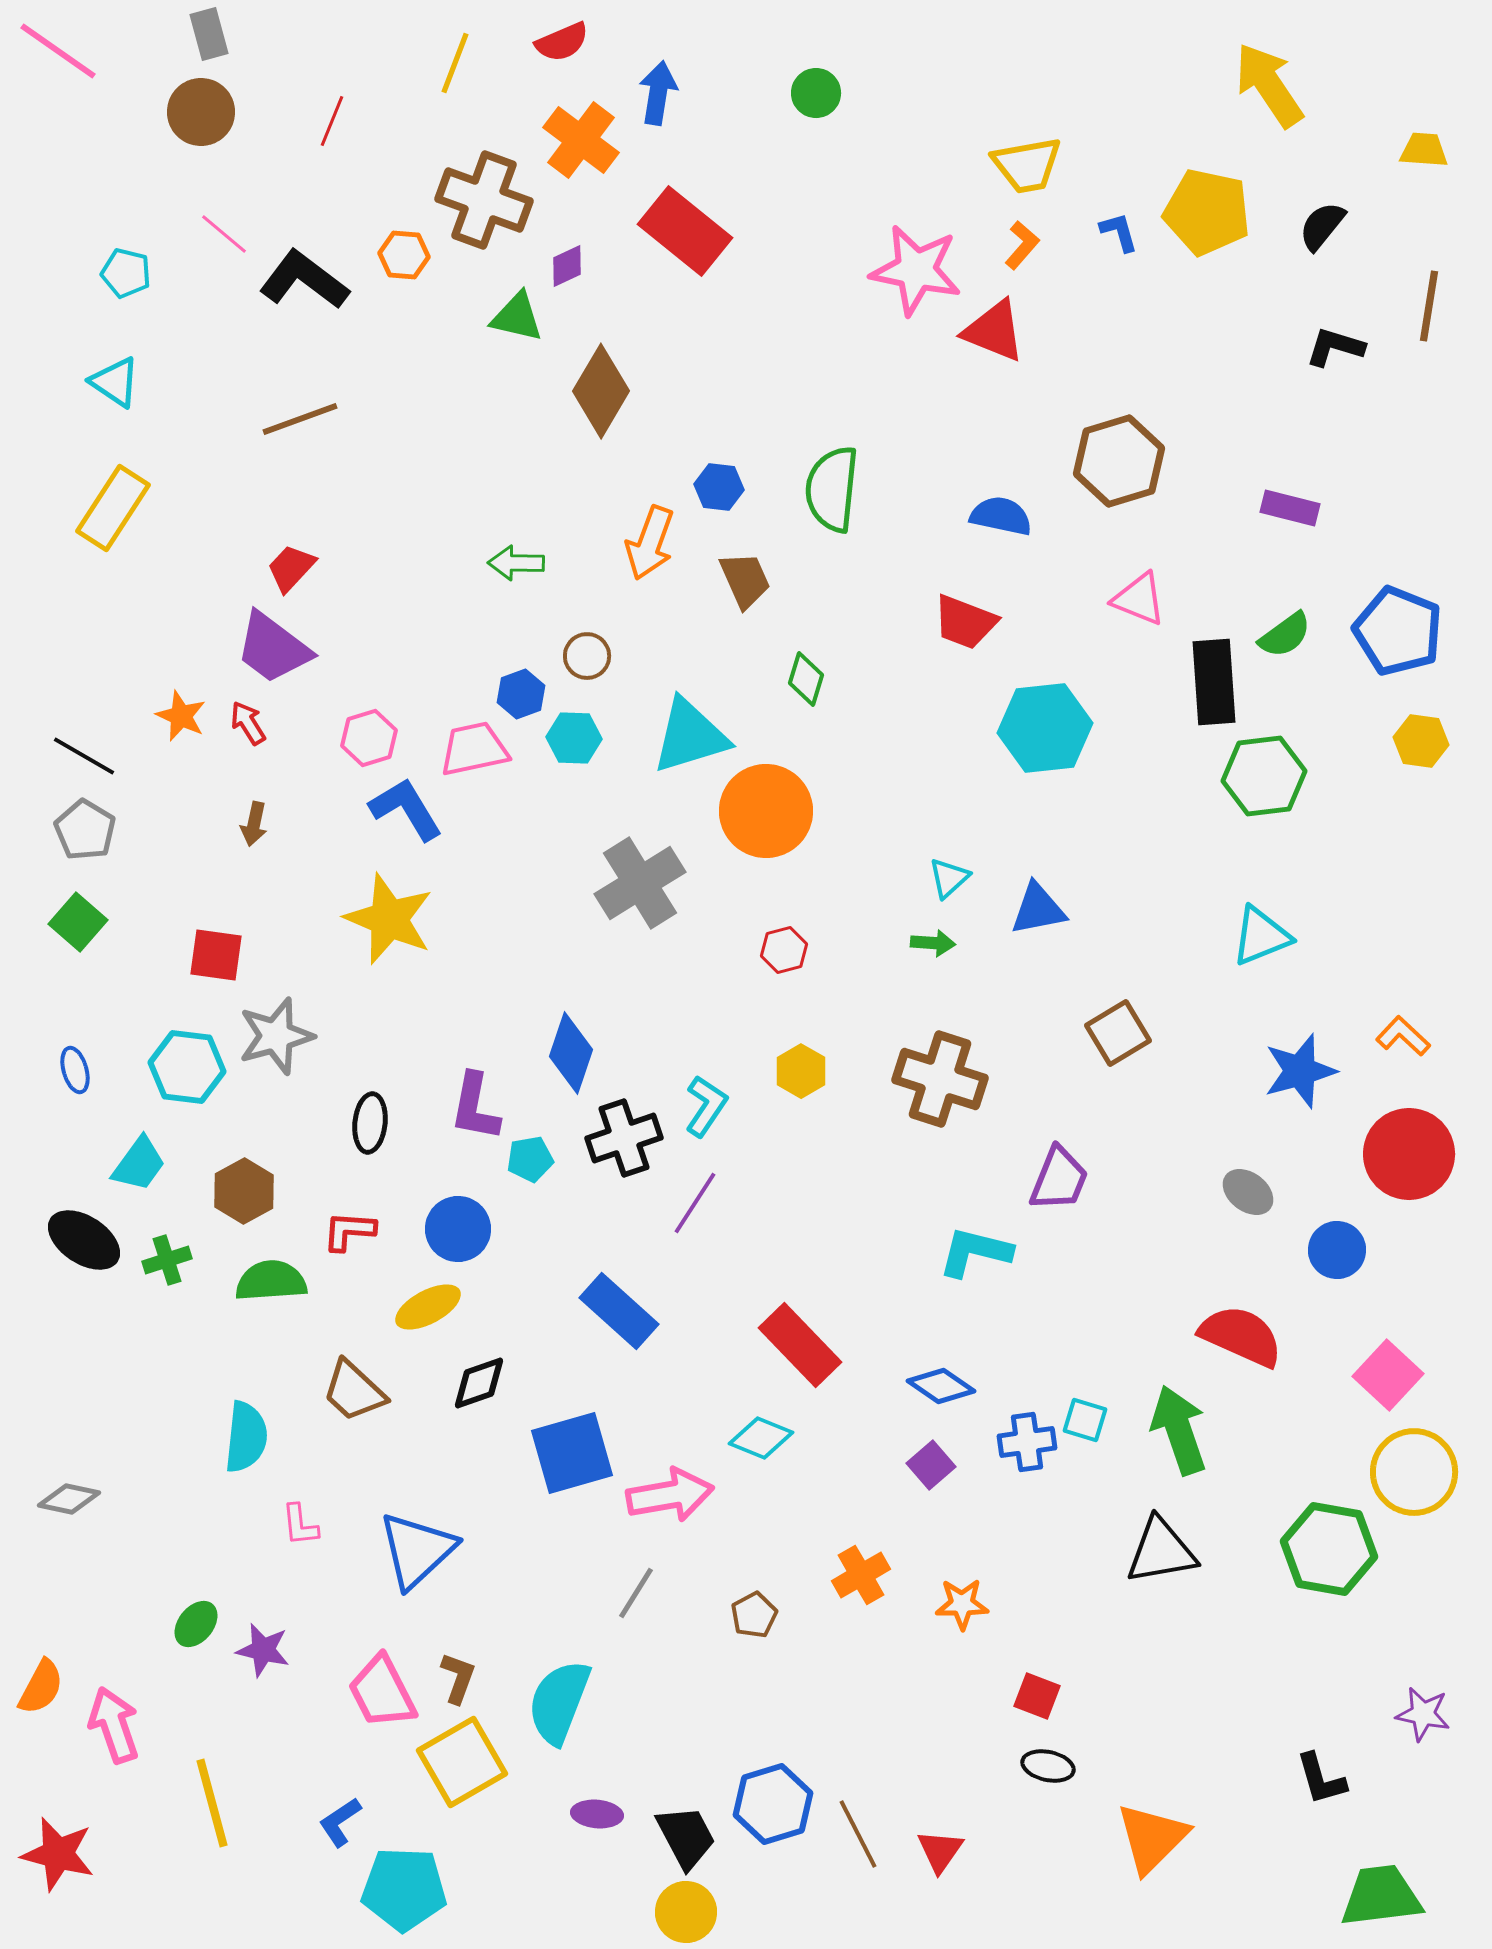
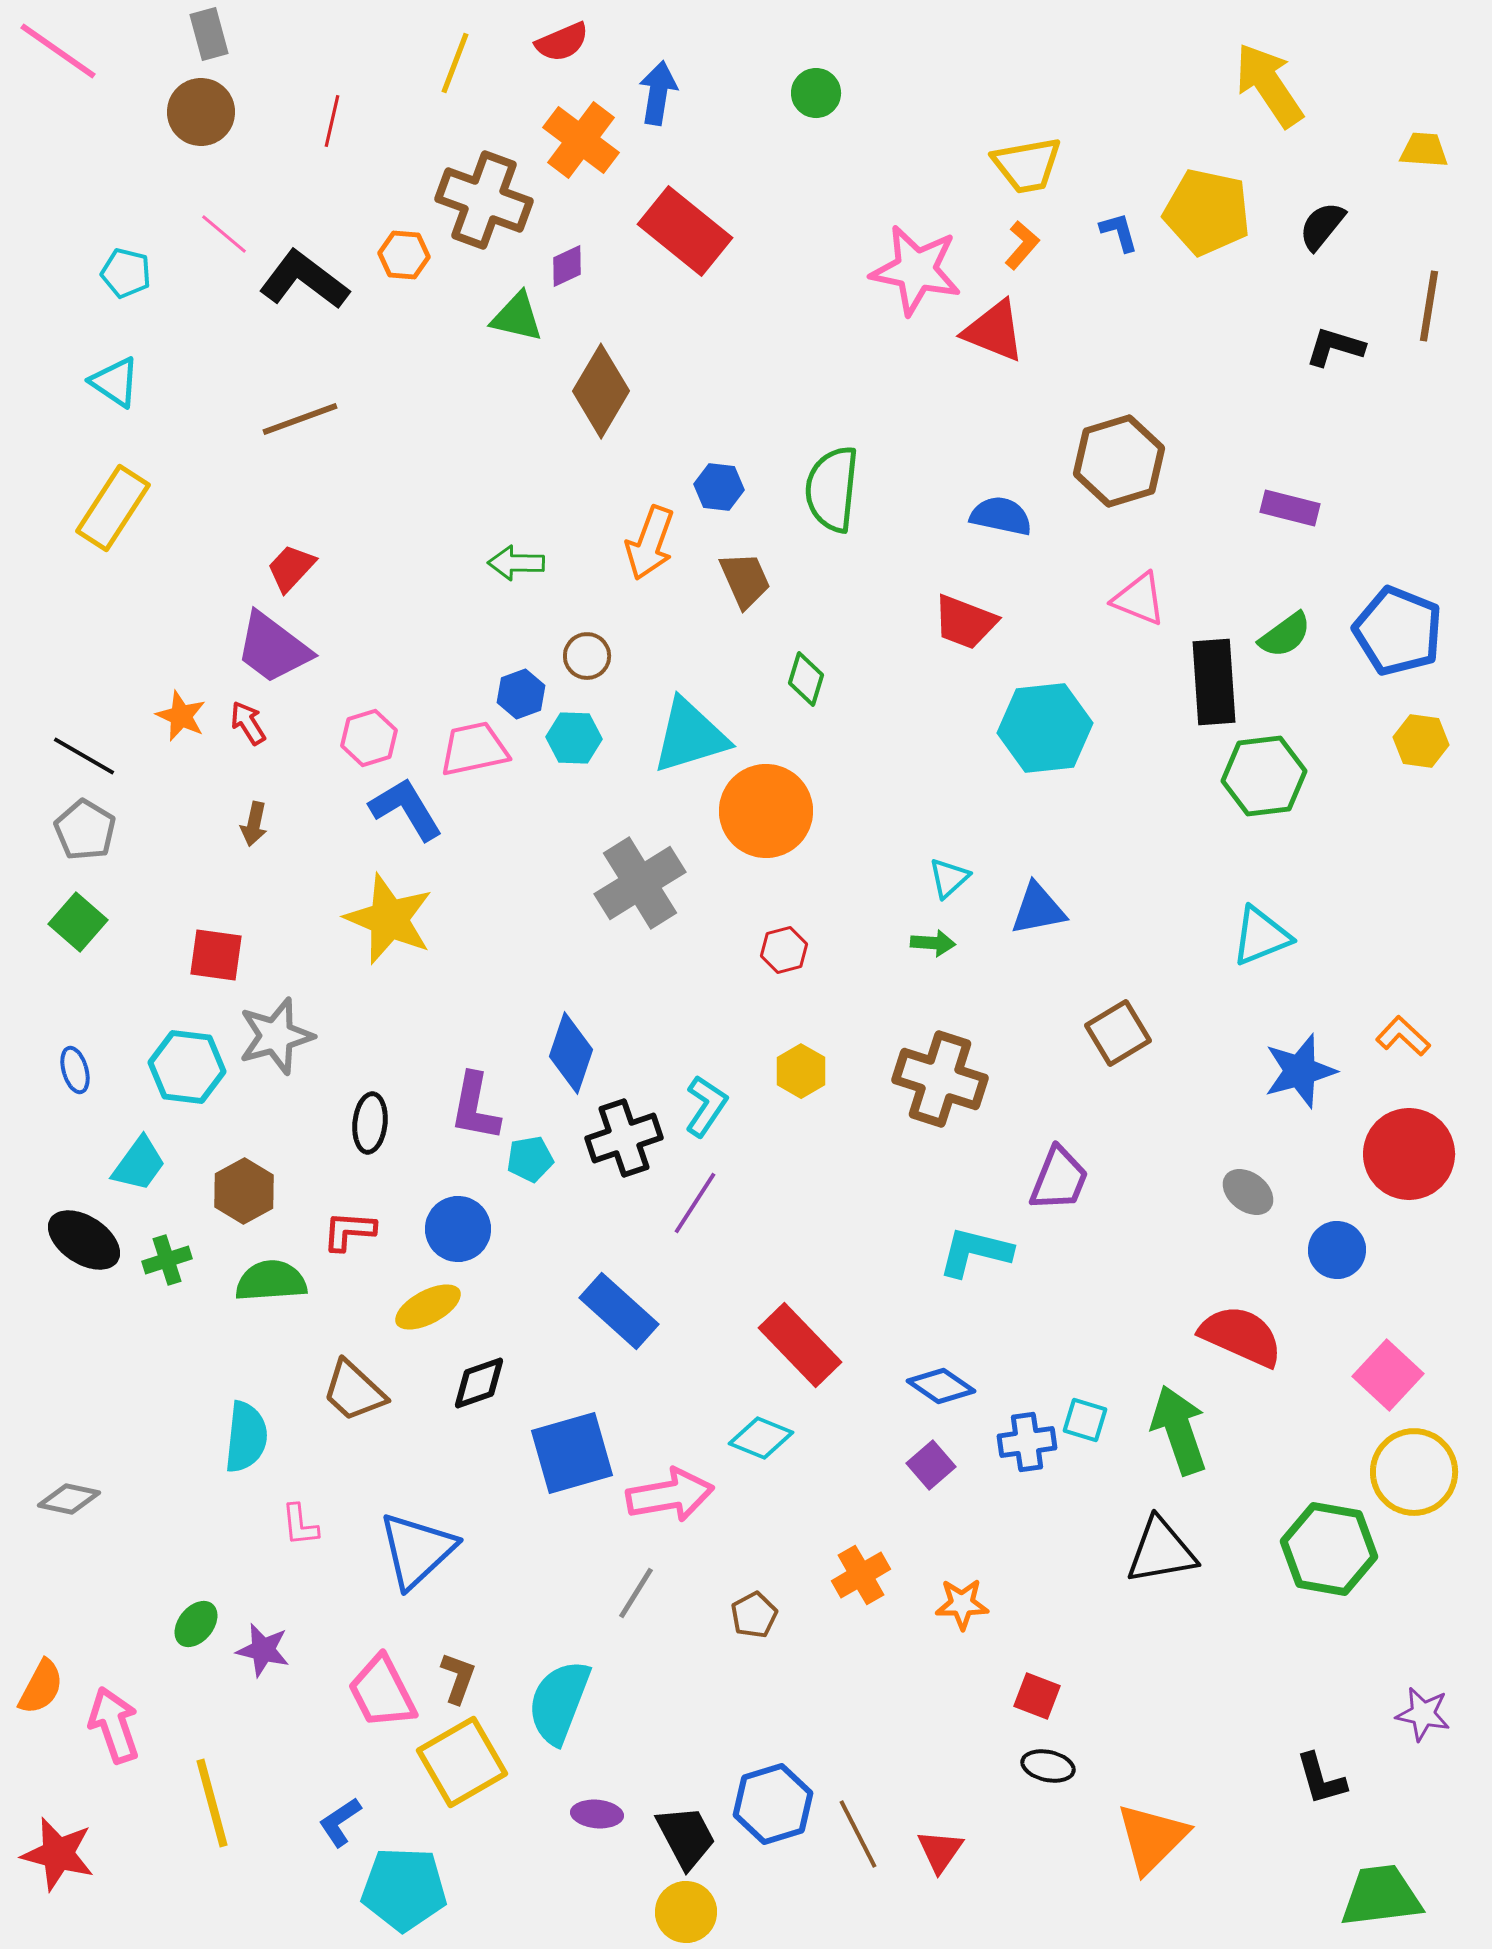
red line at (332, 121): rotated 9 degrees counterclockwise
